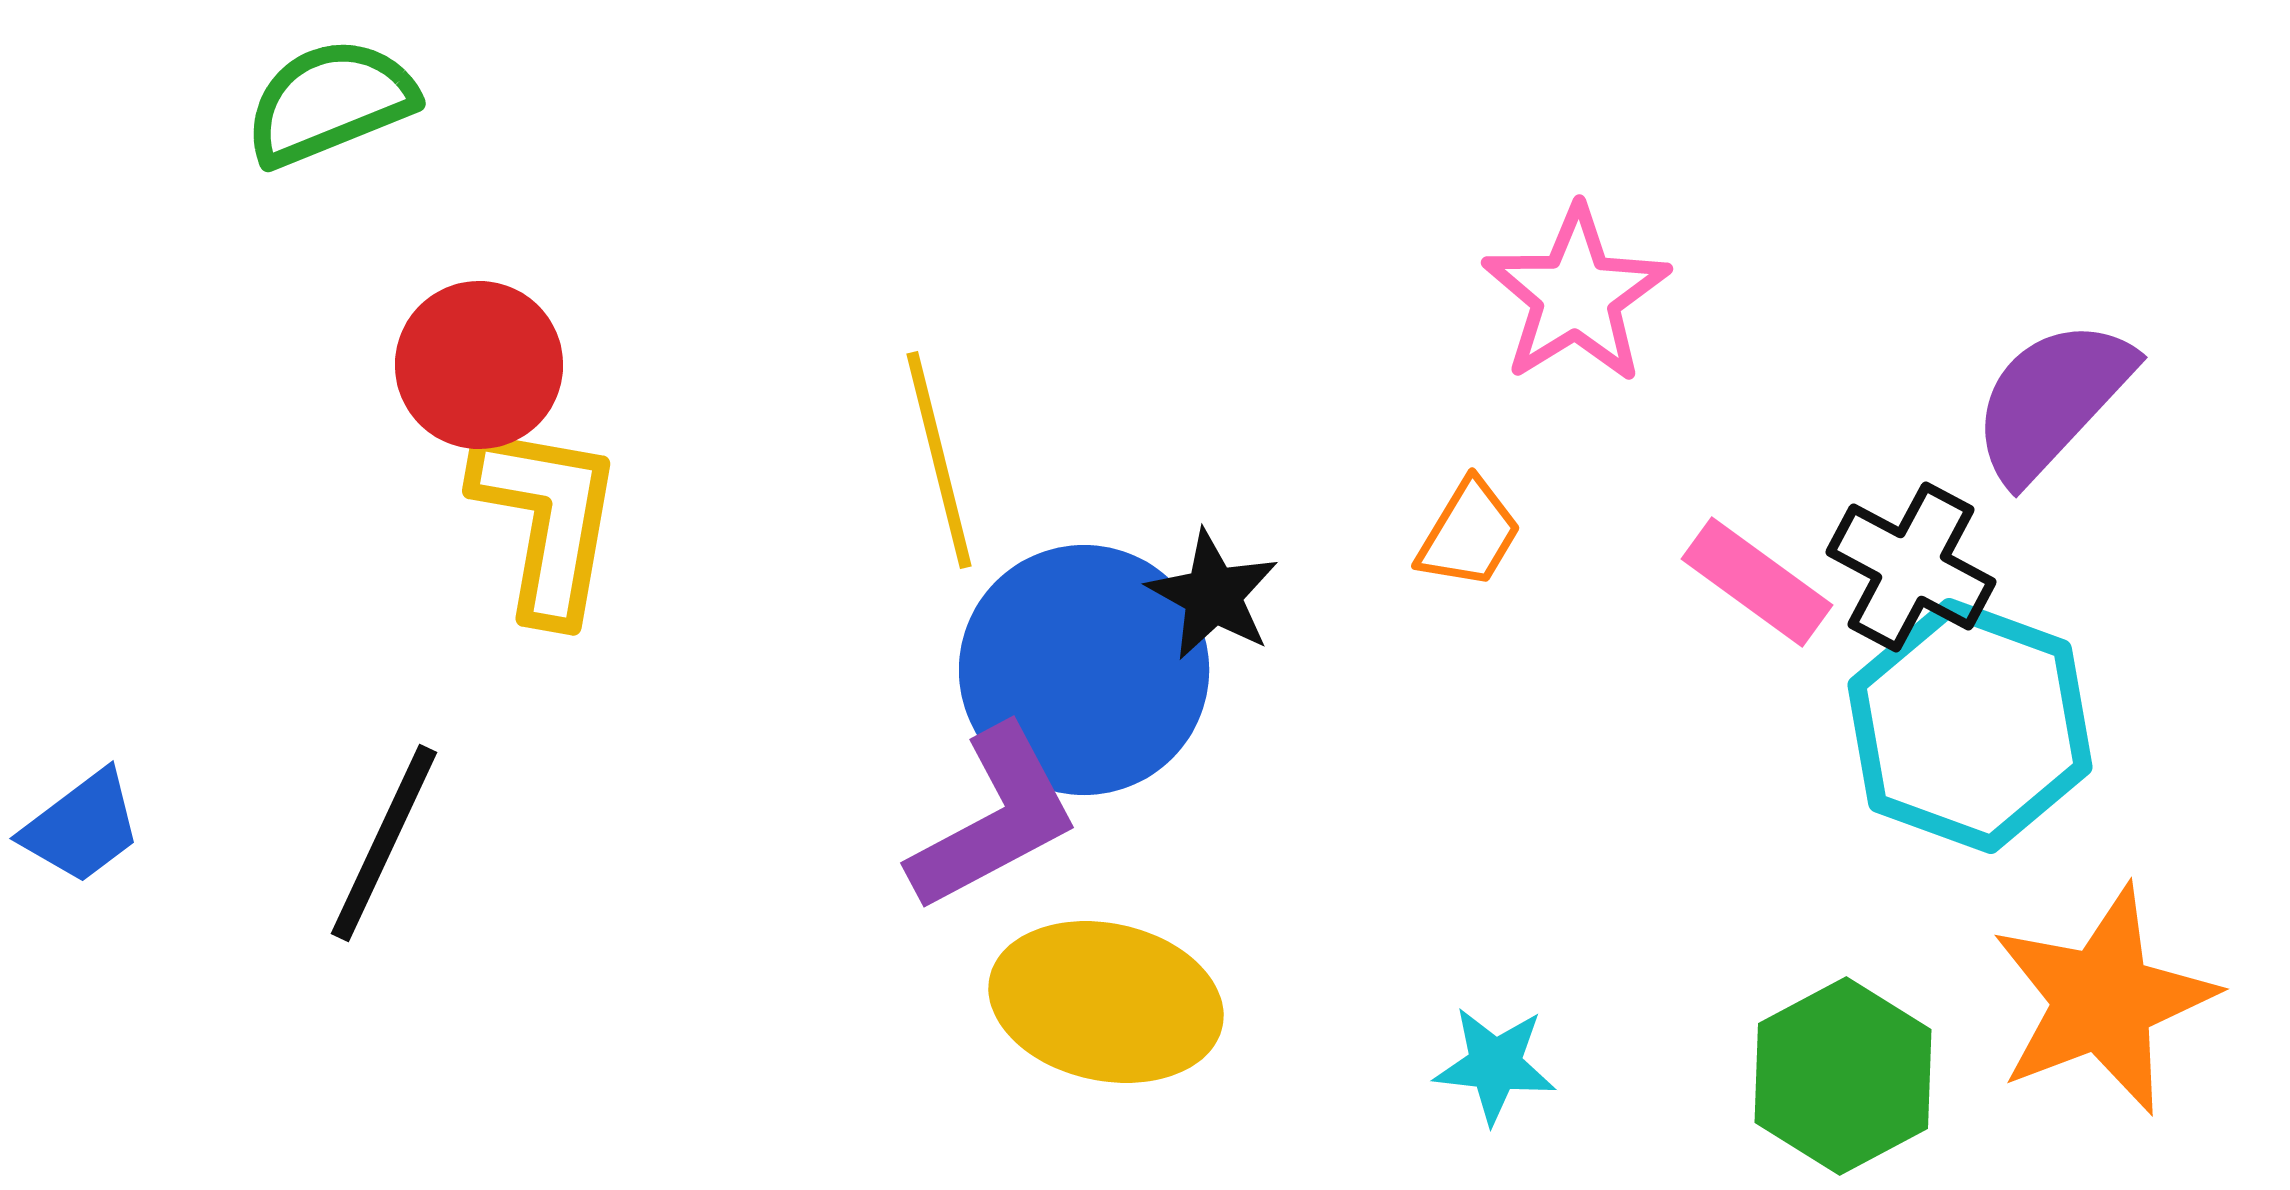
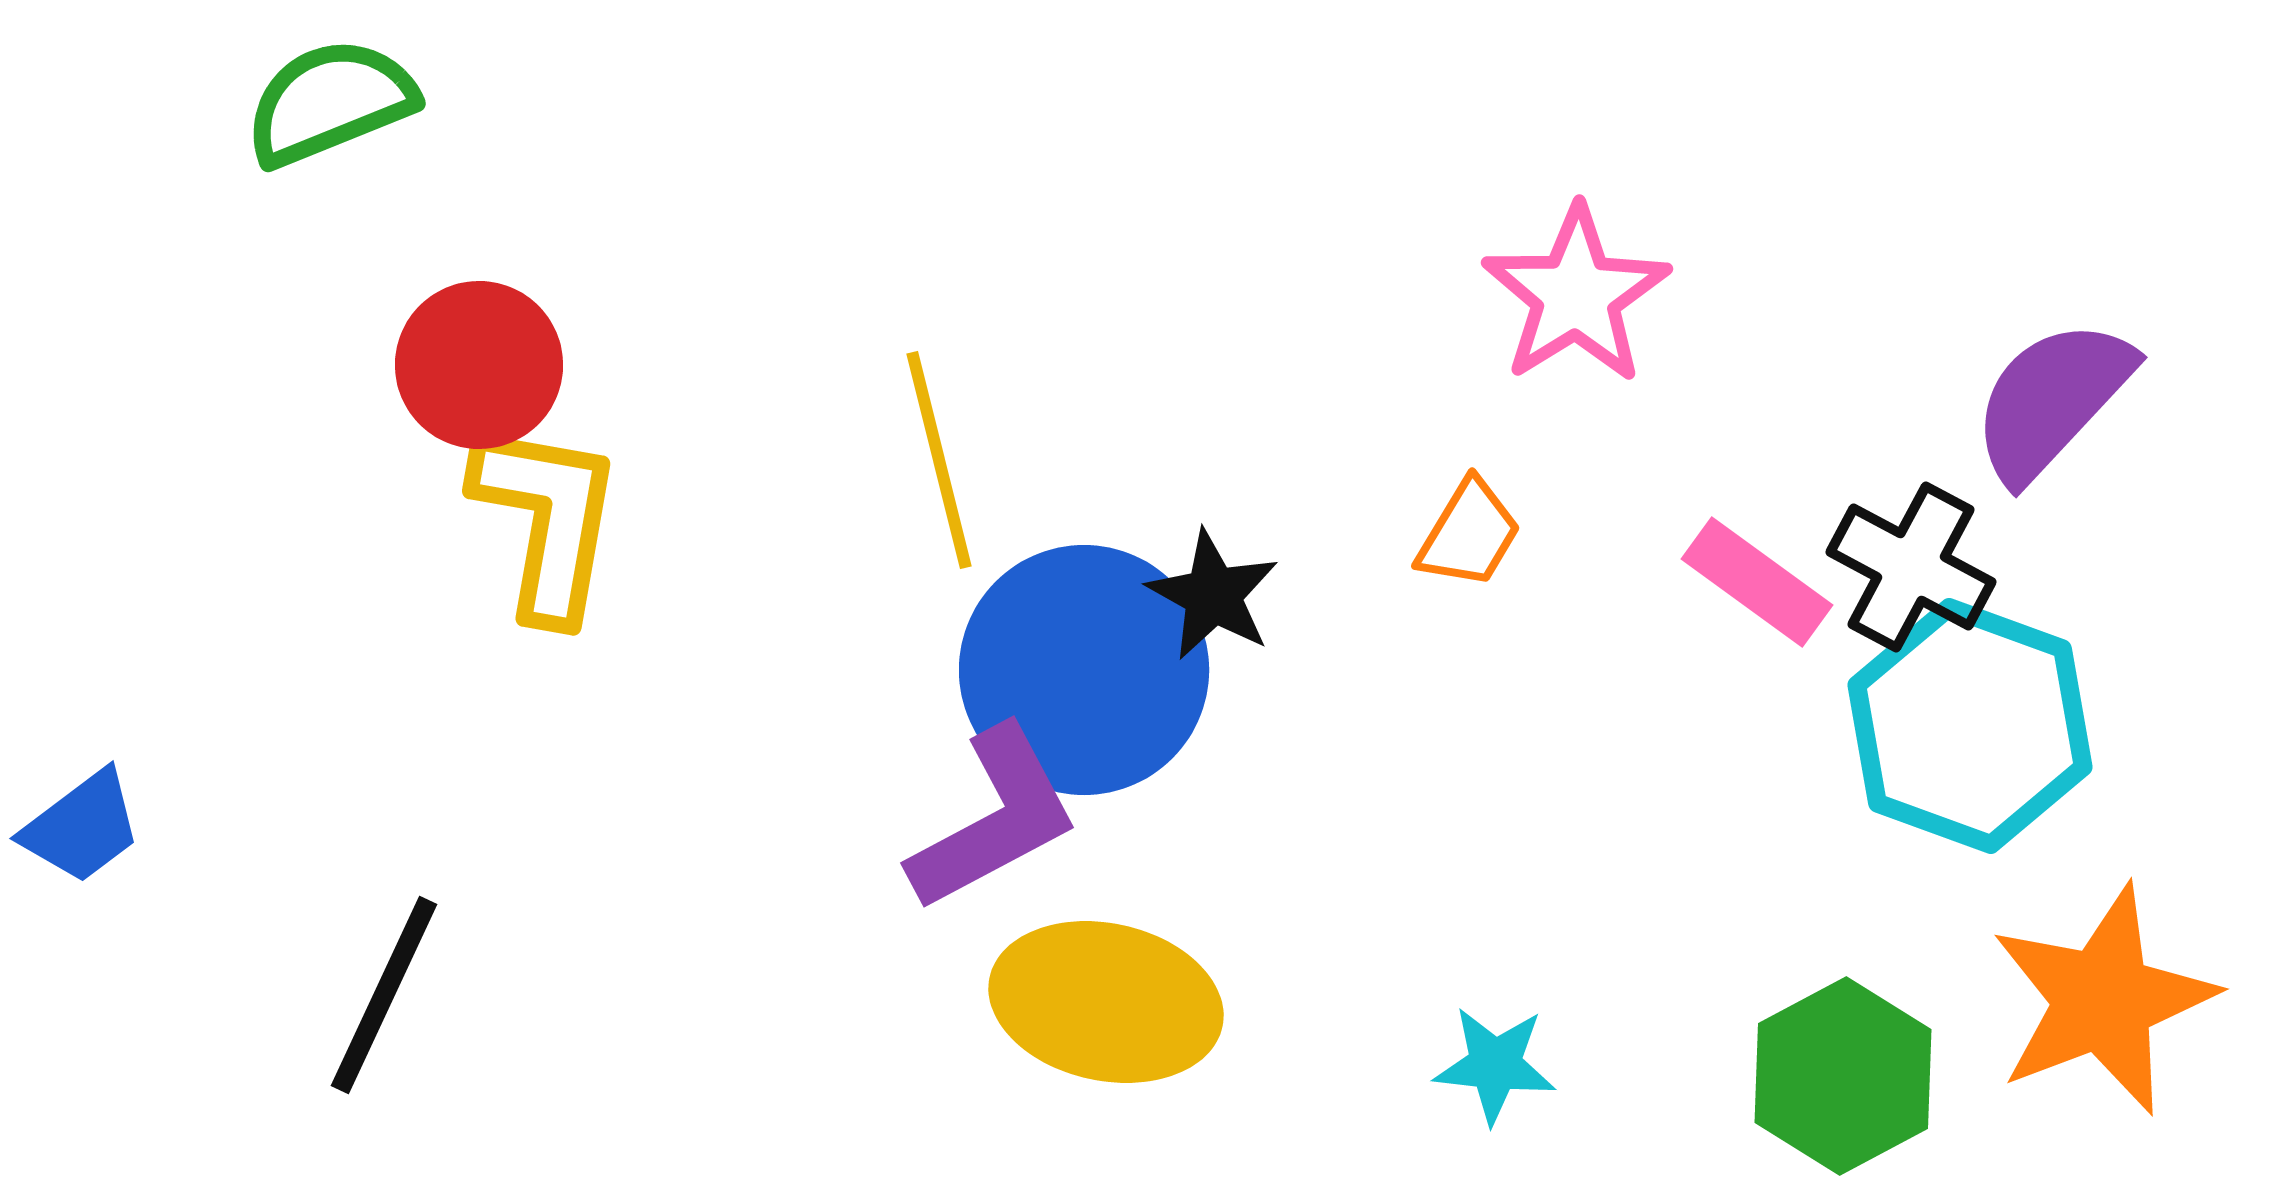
black line: moved 152 px down
